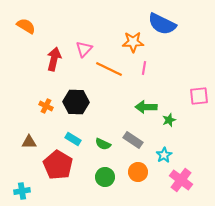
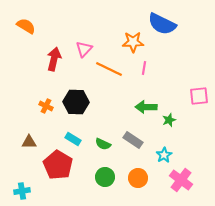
orange circle: moved 6 px down
